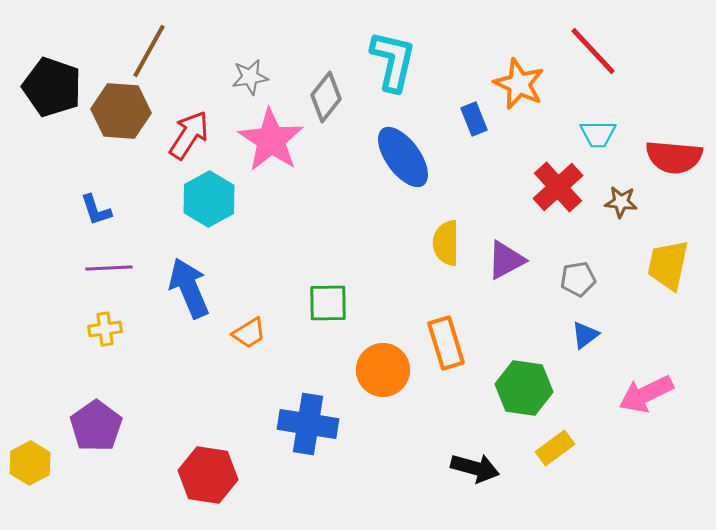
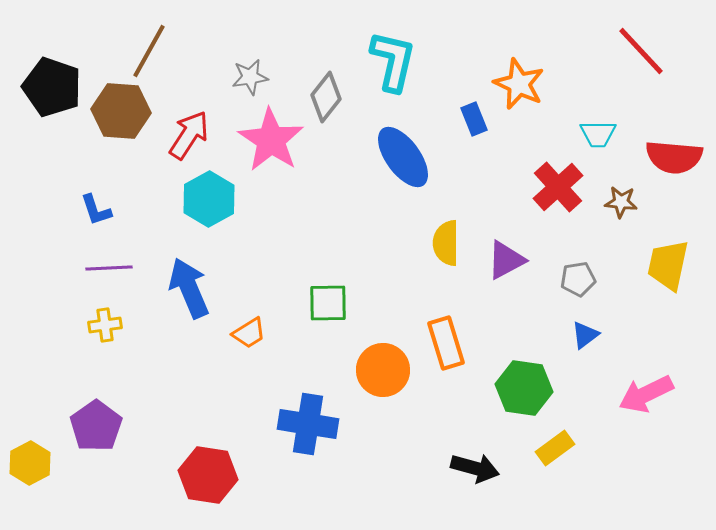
red line: moved 48 px right
yellow cross: moved 4 px up
